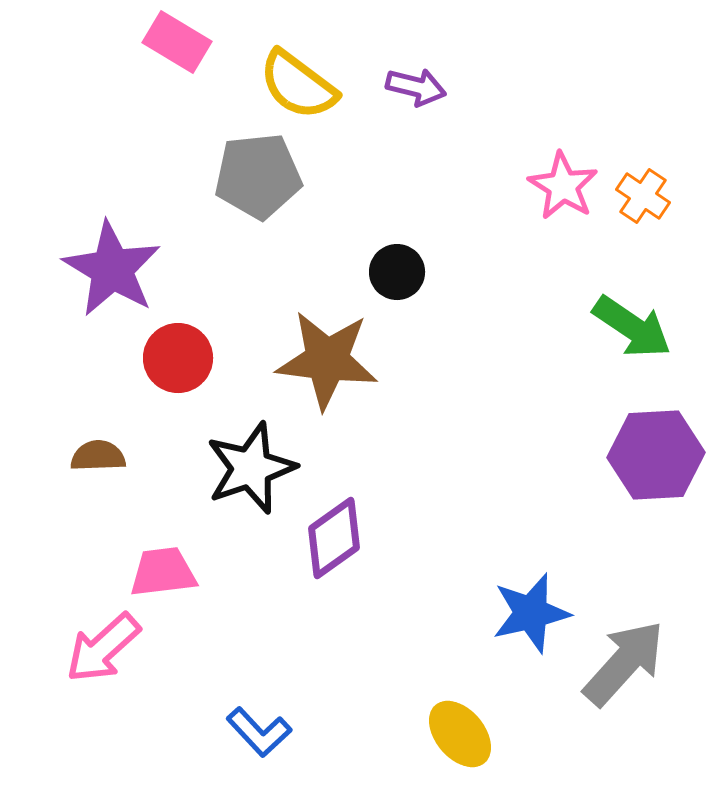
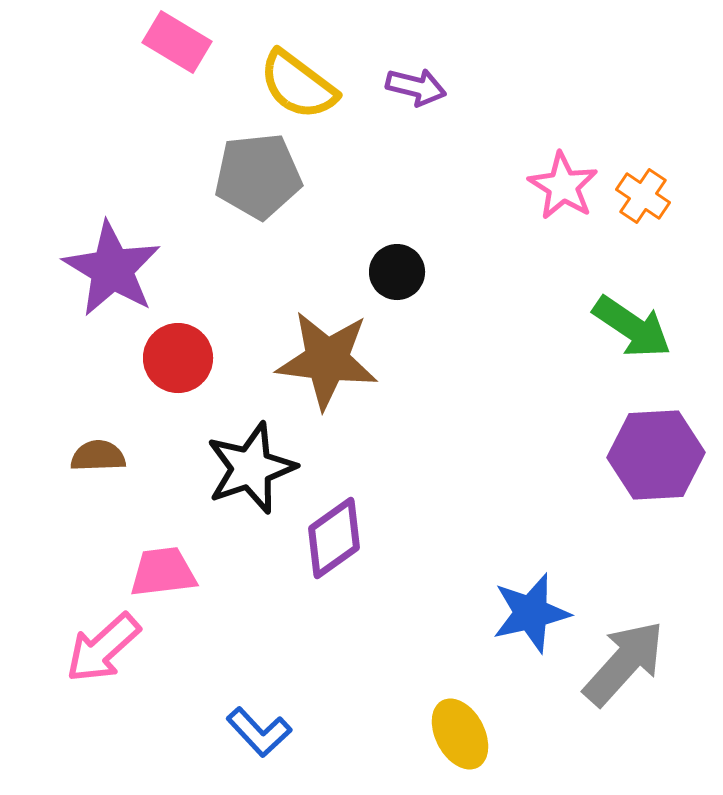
yellow ellipse: rotated 12 degrees clockwise
